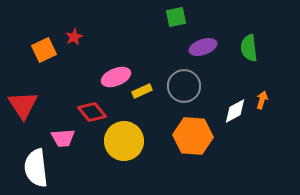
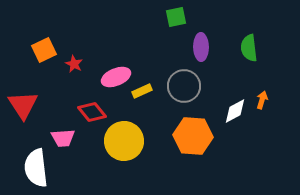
red star: moved 27 px down; rotated 18 degrees counterclockwise
purple ellipse: moved 2 px left; rotated 72 degrees counterclockwise
